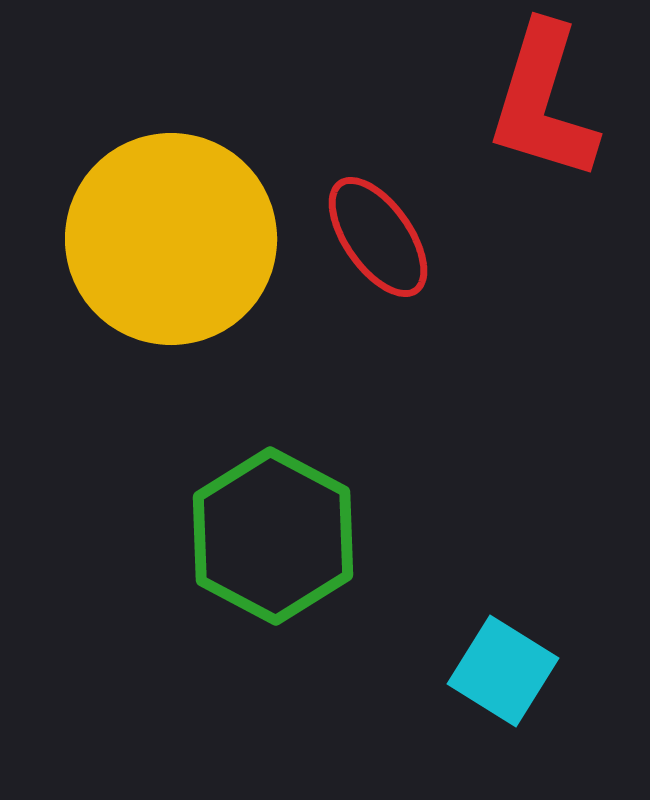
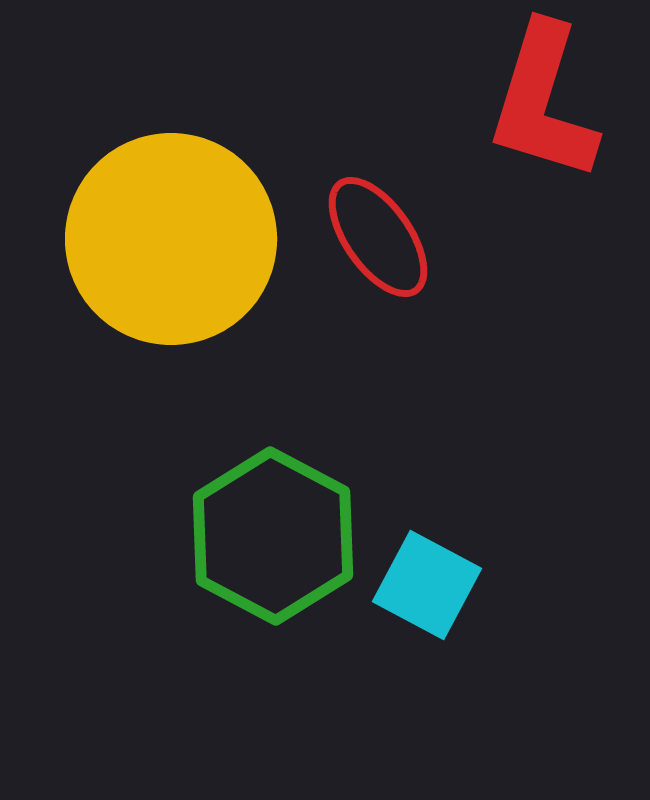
cyan square: moved 76 px left, 86 px up; rotated 4 degrees counterclockwise
